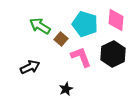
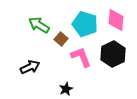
green arrow: moved 1 px left, 1 px up
